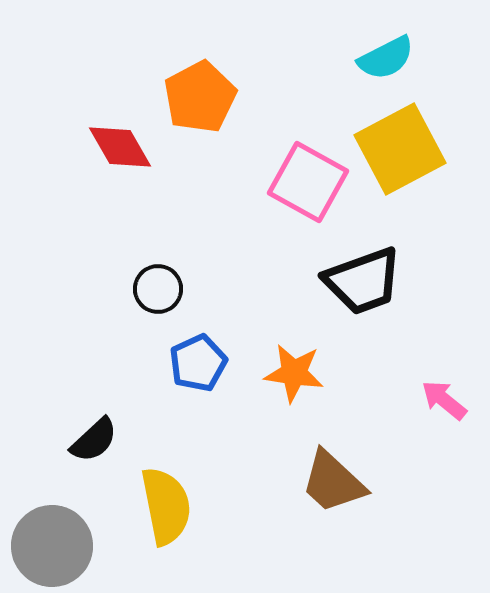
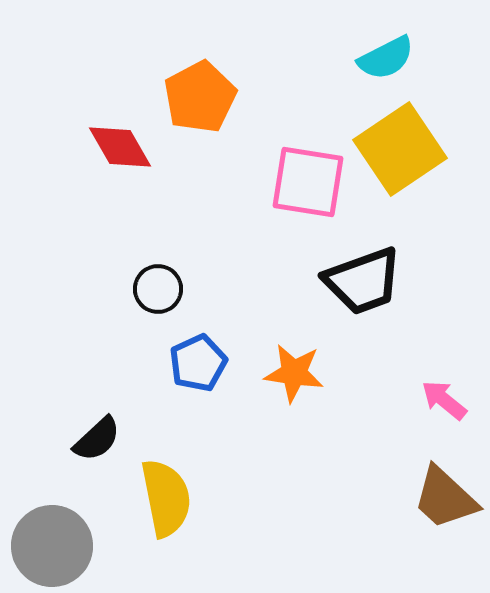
yellow square: rotated 6 degrees counterclockwise
pink square: rotated 20 degrees counterclockwise
black semicircle: moved 3 px right, 1 px up
brown trapezoid: moved 112 px right, 16 px down
yellow semicircle: moved 8 px up
